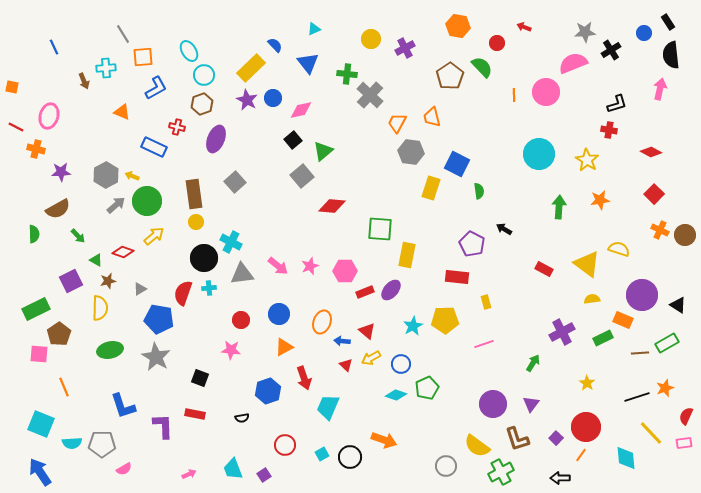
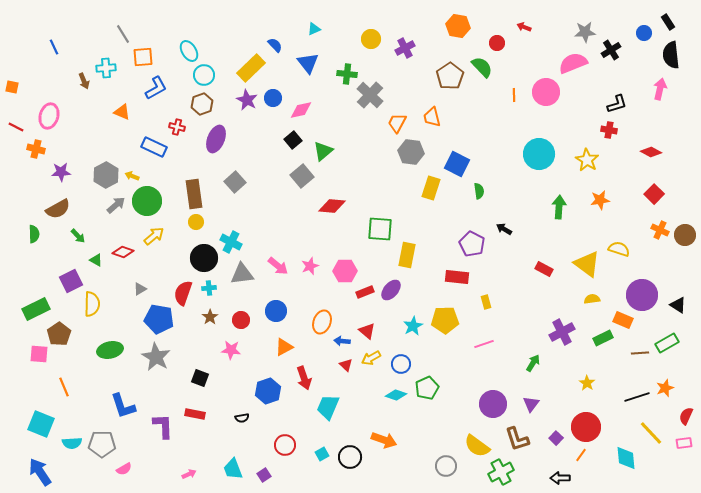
brown star at (108, 281): moved 102 px right, 36 px down; rotated 21 degrees counterclockwise
yellow semicircle at (100, 308): moved 8 px left, 4 px up
blue circle at (279, 314): moved 3 px left, 3 px up
